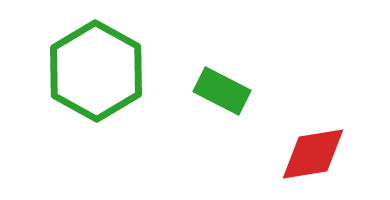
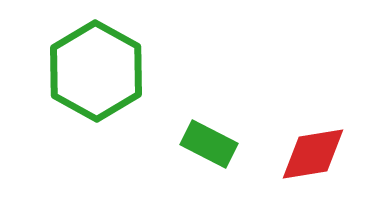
green rectangle: moved 13 px left, 53 px down
